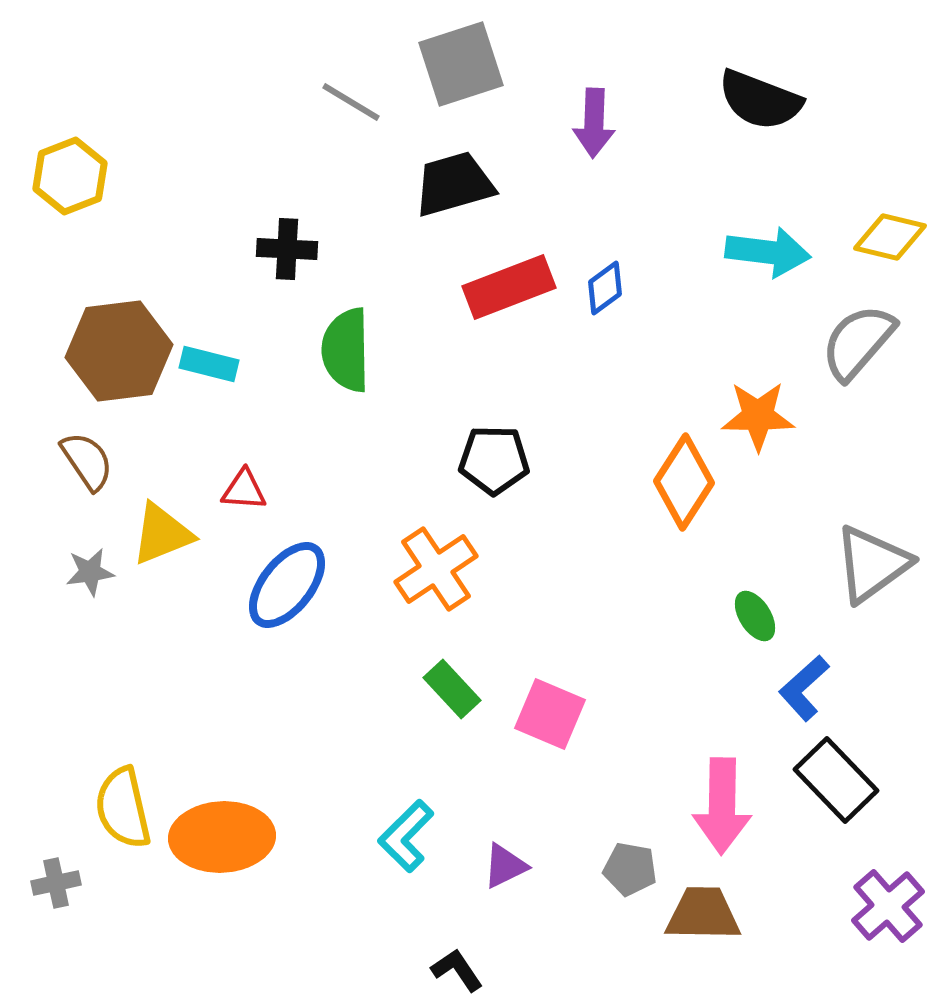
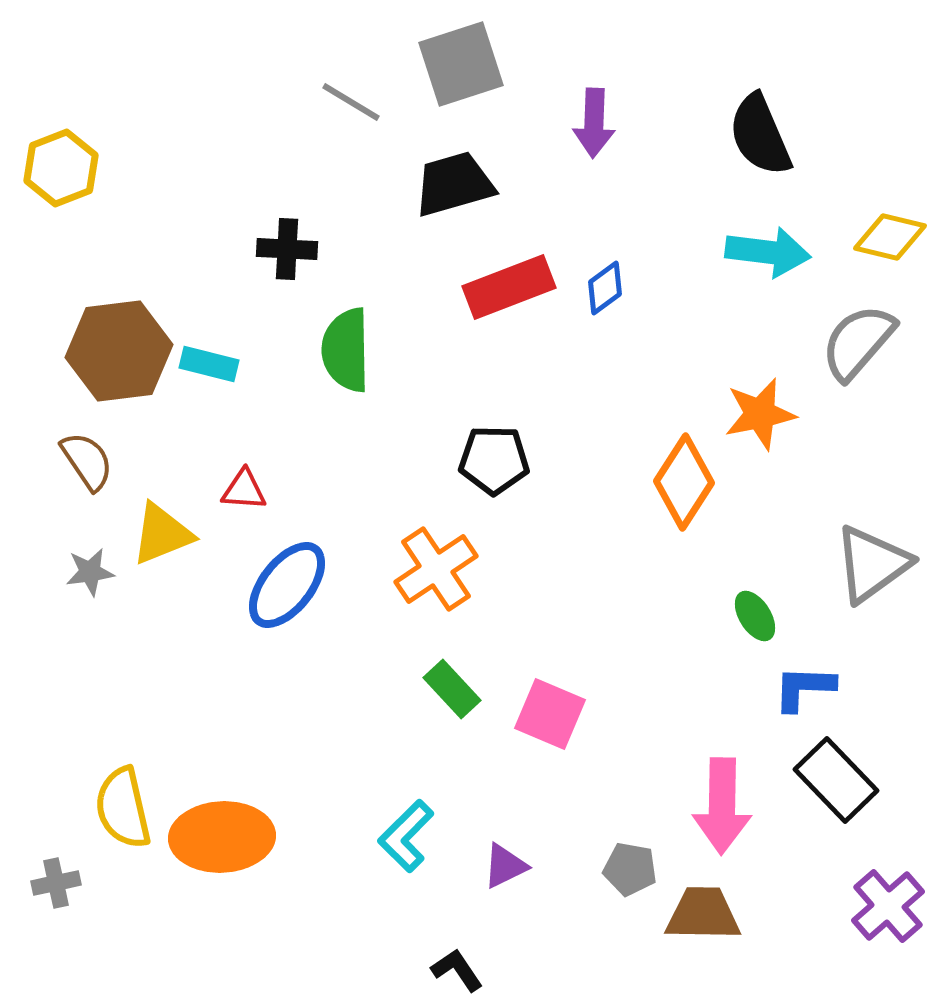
black semicircle: moved 35 px down; rotated 46 degrees clockwise
yellow hexagon: moved 9 px left, 8 px up
orange star: moved 2 px right, 2 px up; rotated 12 degrees counterclockwise
blue L-shape: rotated 44 degrees clockwise
